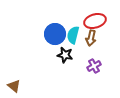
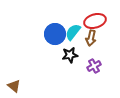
cyan semicircle: moved 3 px up; rotated 24 degrees clockwise
black star: moved 5 px right; rotated 21 degrees counterclockwise
